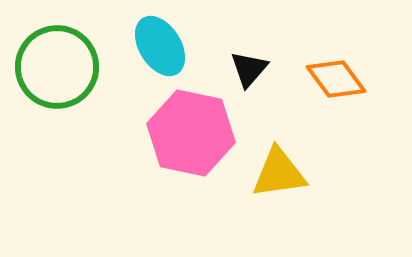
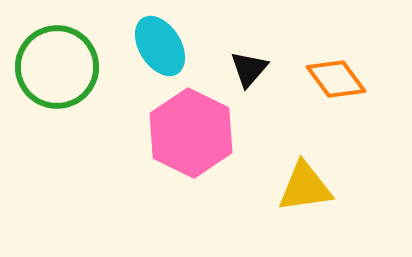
pink hexagon: rotated 14 degrees clockwise
yellow triangle: moved 26 px right, 14 px down
